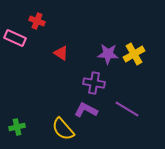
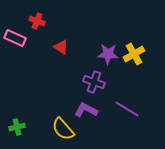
red triangle: moved 6 px up
purple cross: moved 1 px up; rotated 10 degrees clockwise
